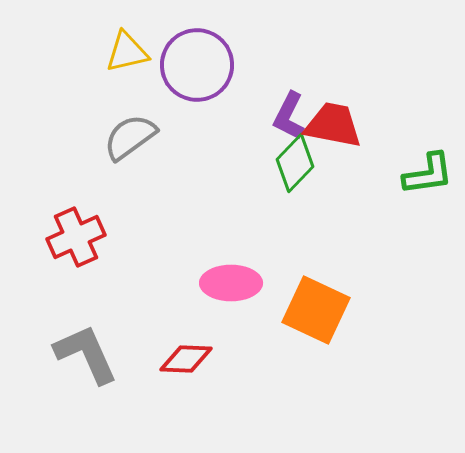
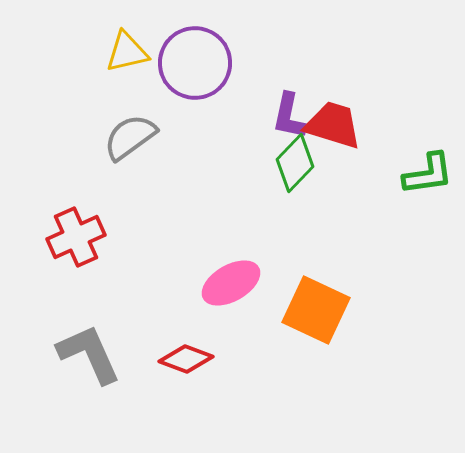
purple circle: moved 2 px left, 2 px up
purple L-shape: rotated 15 degrees counterclockwise
red trapezoid: rotated 6 degrees clockwise
pink ellipse: rotated 30 degrees counterclockwise
gray L-shape: moved 3 px right
red diamond: rotated 18 degrees clockwise
